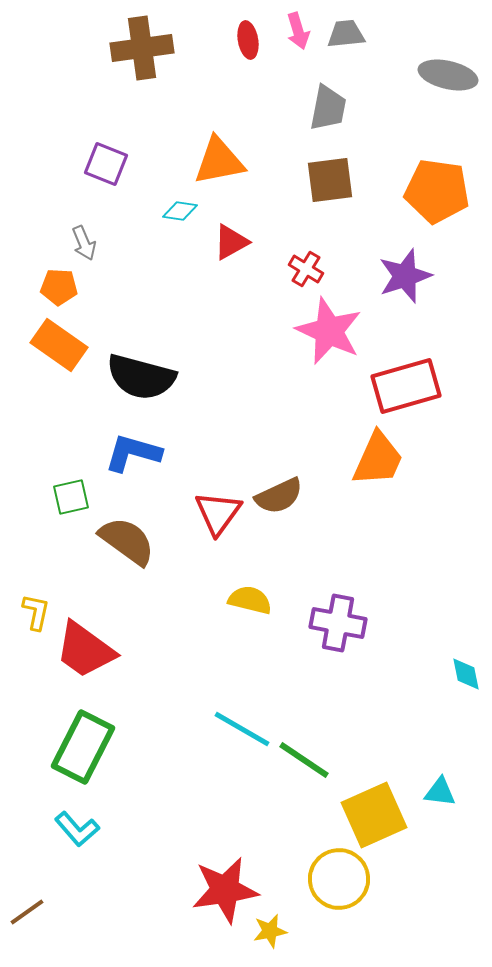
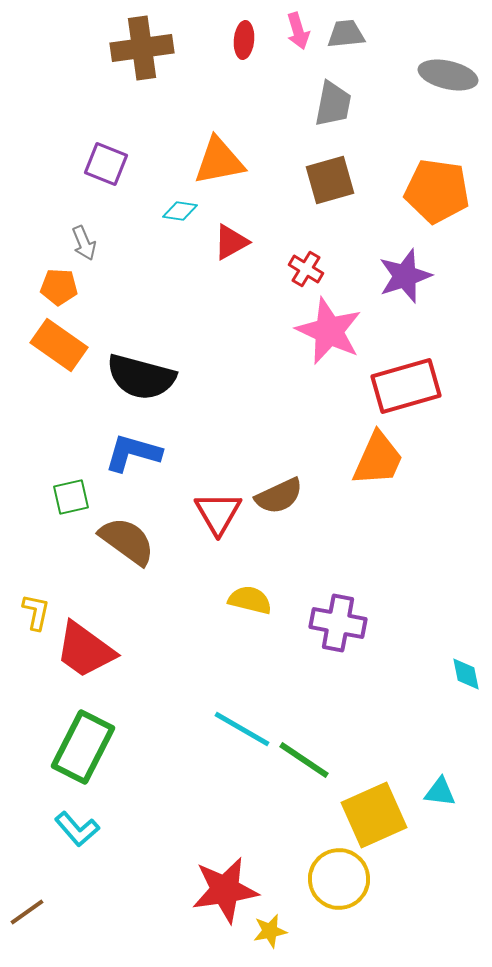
red ellipse at (248, 40): moved 4 px left; rotated 15 degrees clockwise
gray trapezoid at (328, 108): moved 5 px right, 4 px up
brown square at (330, 180): rotated 9 degrees counterclockwise
red triangle at (218, 513): rotated 6 degrees counterclockwise
